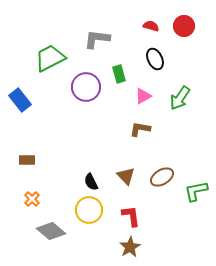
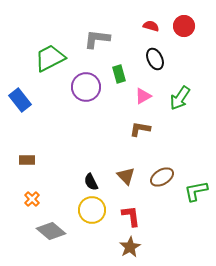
yellow circle: moved 3 px right
